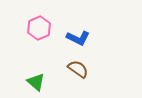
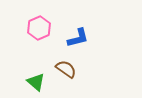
blue L-shape: rotated 40 degrees counterclockwise
brown semicircle: moved 12 px left
